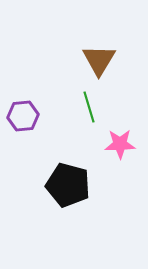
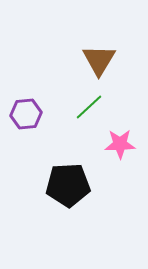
green line: rotated 64 degrees clockwise
purple hexagon: moved 3 px right, 2 px up
black pentagon: rotated 18 degrees counterclockwise
